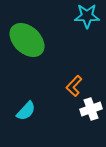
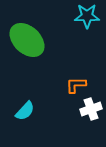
orange L-shape: moved 2 px right, 1 px up; rotated 45 degrees clockwise
cyan semicircle: moved 1 px left
